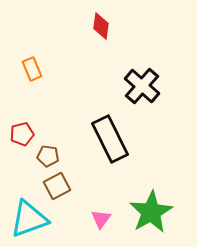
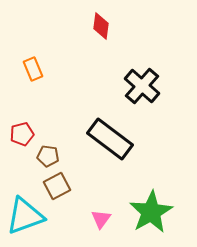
orange rectangle: moved 1 px right
black rectangle: rotated 27 degrees counterclockwise
cyan triangle: moved 4 px left, 3 px up
